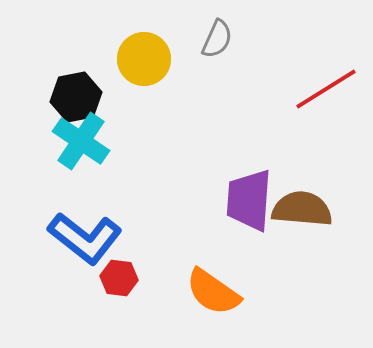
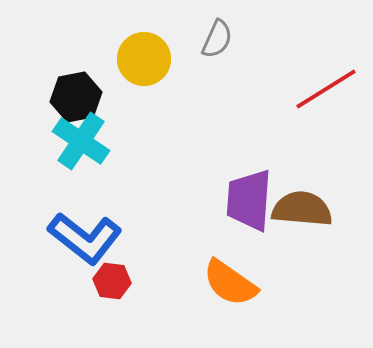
red hexagon: moved 7 px left, 3 px down
orange semicircle: moved 17 px right, 9 px up
